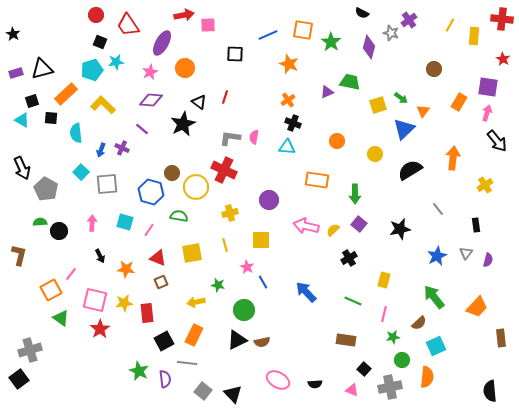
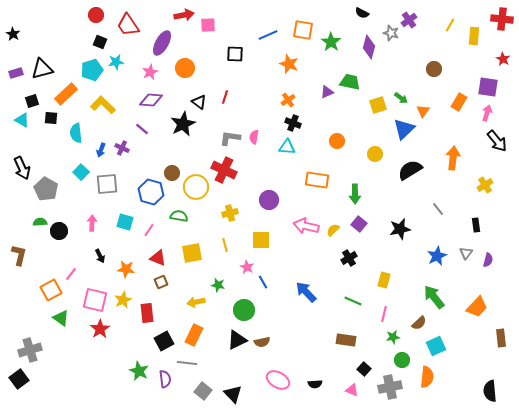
yellow star at (124, 303): moved 1 px left, 3 px up; rotated 18 degrees counterclockwise
